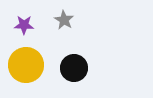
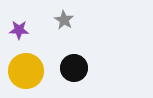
purple star: moved 5 px left, 5 px down
yellow circle: moved 6 px down
